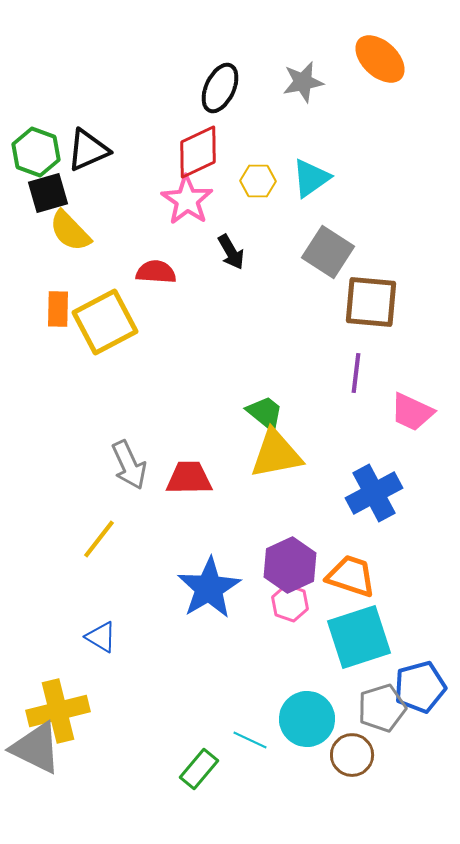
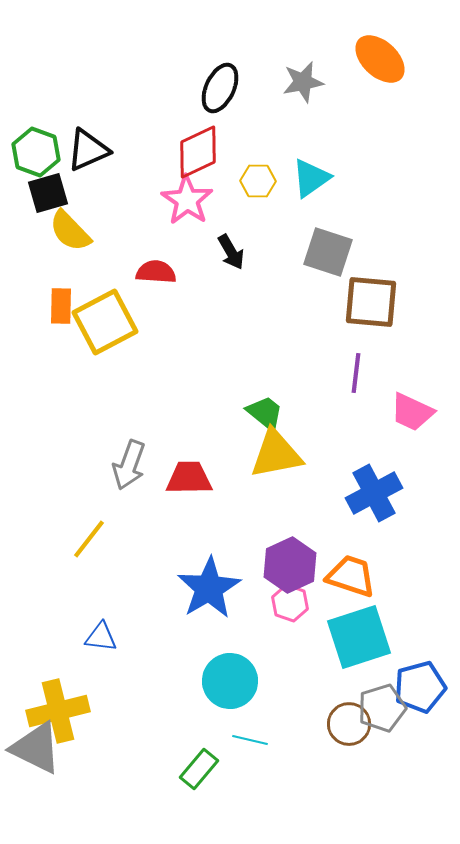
gray square: rotated 15 degrees counterclockwise
orange rectangle: moved 3 px right, 3 px up
gray arrow: rotated 45 degrees clockwise
yellow line: moved 10 px left
blue triangle: rotated 24 degrees counterclockwise
cyan circle: moved 77 px left, 38 px up
cyan line: rotated 12 degrees counterclockwise
brown circle: moved 3 px left, 31 px up
